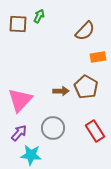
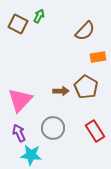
brown square: rotated 24 degrees clockwise
purple arrow: rotated 66 degrees counterclockwise
